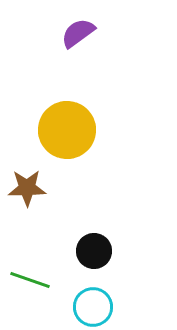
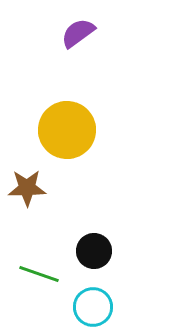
green line: moved 9 px right, 6 px up
